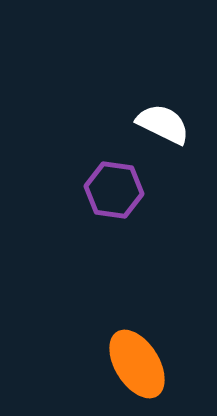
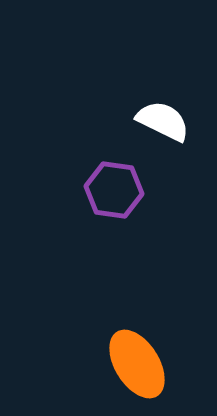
white semicircle: moved 3 px up
